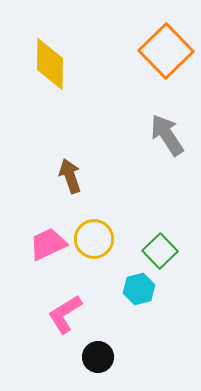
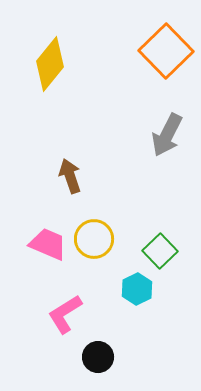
yellow diamond: rotated 38 degrees clockwise
gray arrow: rotated 120 degrees counterclockwise
pink trapezoid: rotated 48 degrees clockwise
cyan hexagon: moved 2 px left; rotated 12 degrees counterclockwise
